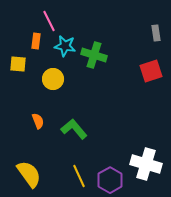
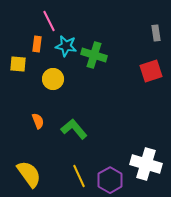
orange rectangle: moved 1 px right, 3 px down
cyan star: moved 1 px right
